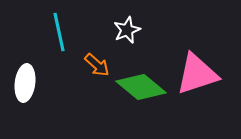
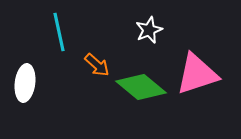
white star: moved 22 px right
